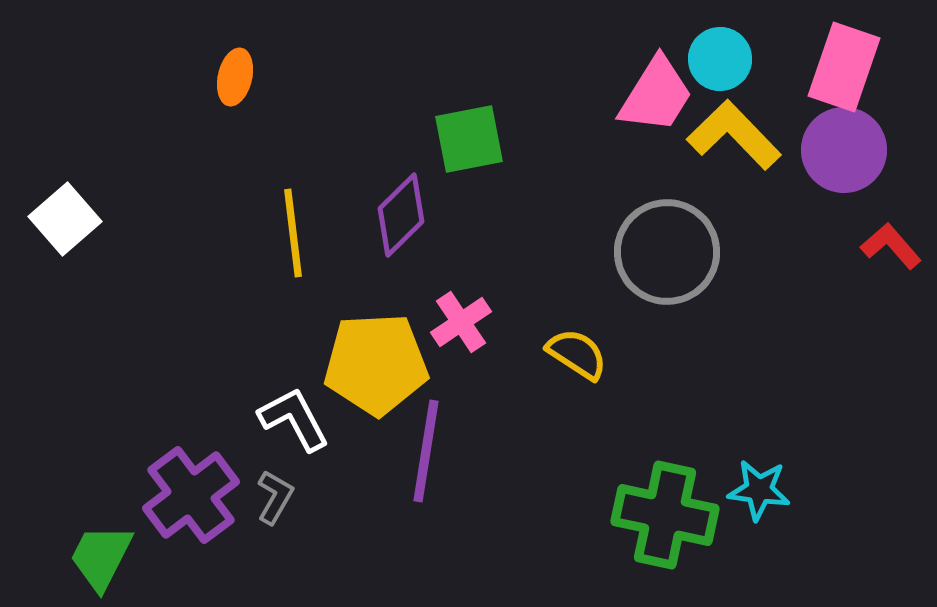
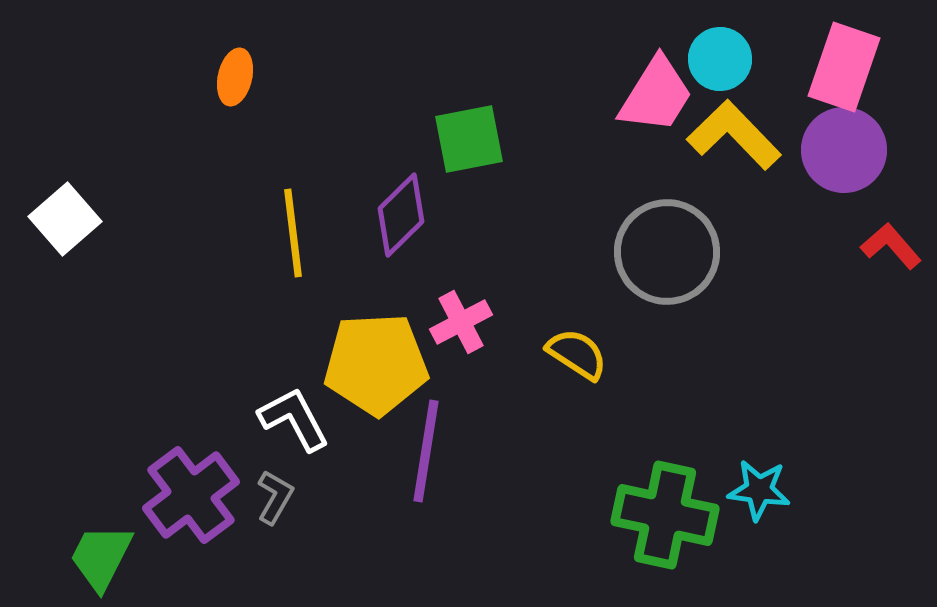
pink cross: rotated 6 degrees clockwise
